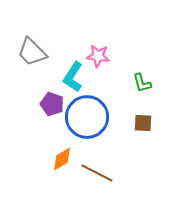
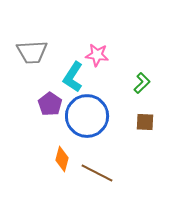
gray trapezoid: rotated 48 degrees counterclockwise
pink star: moved 1 px left, 1 px up
green L-shape: rotated 120 degrees counterclockwise
purple pentagon: moved 2 px left; rotated 15 degrees clockwise
blue circle: moved 1 px up
brown square: moved 2 px right, 1 px up
orange diamond: rotated 45 degrees counterclockwise
